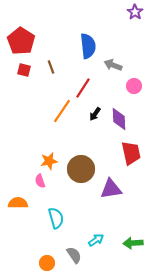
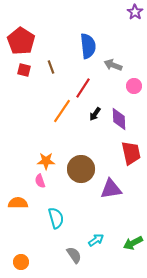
orange star: moved 3 px left; rotated 12 degrees clockwise
green arrow: rotated 24 degrees counterclockwise
orange circle: moved 26 px left, 1 px up
